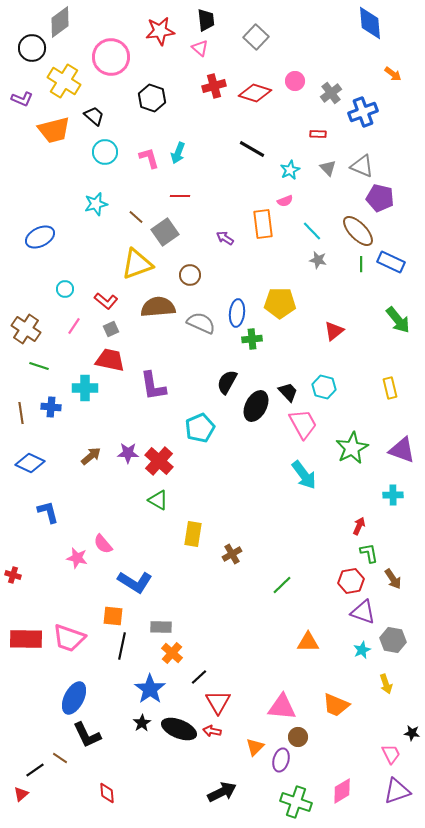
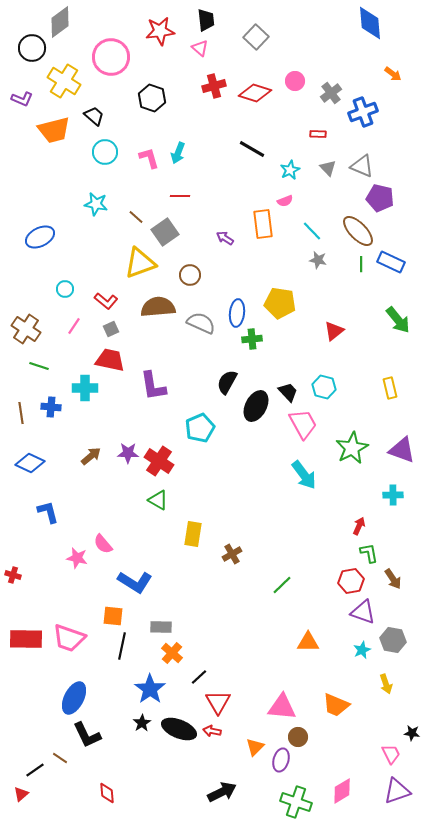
cyan star at (96, 204): rotated 25 degrees clockwise
yellow triangle at (137, 264): moved 3 px right, 1 px up
yellow pentagon at (280, 303): rotated 8 degrees clockwise
red cross at (159, 461): rotated 8 degrees counterclockwise
